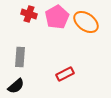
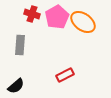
red cross: moved 3 px right
orange ellipse: moved 3 px left
gray rectangle: moved 12 px up
red rectangle: moved 1 px down
